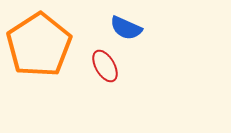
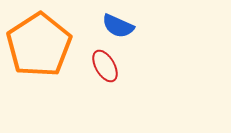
blue semicircle: moved 8 px left, 2 px up
